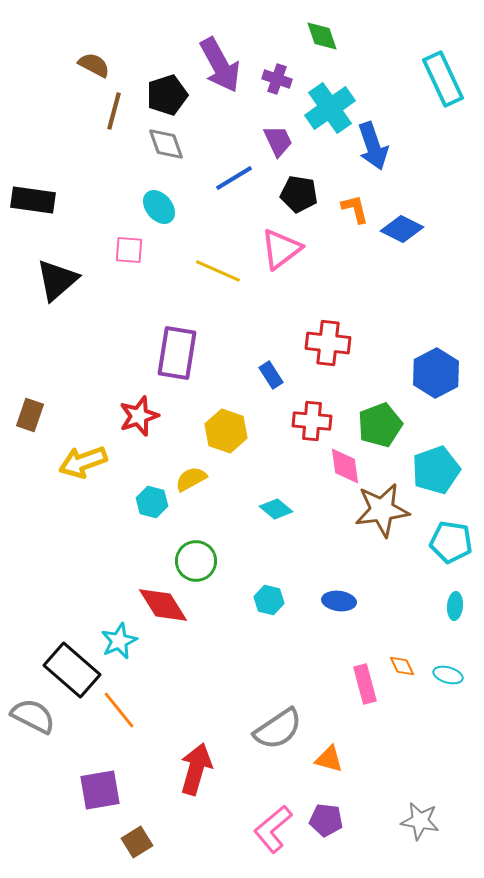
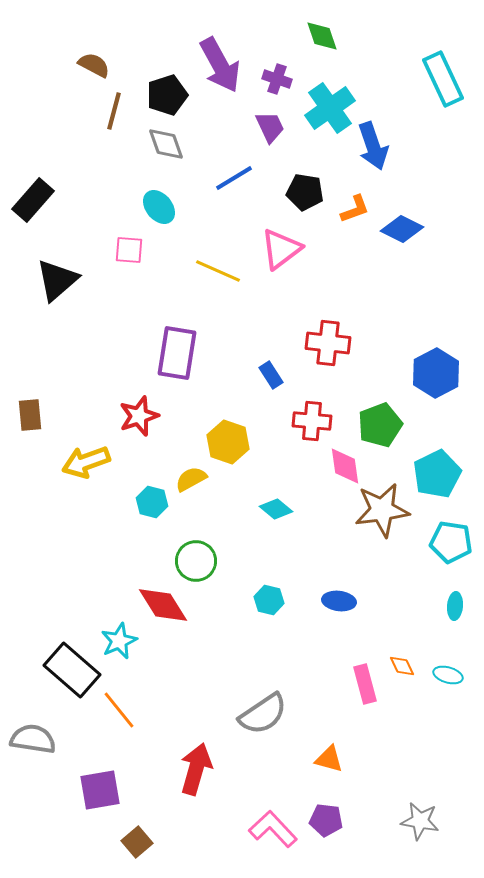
purple trapezoid at (278, 141): moved 8 px left, 14 px up
black pentagon at (299, 194): moved 6 px right, 2 px up
black rectangle at (33, 200): rotated 57 degrees counterclockwise
orange L-shape at (355, 209): rotated 84 degrees clockwise
brown rectangle at (30, 415): rotated 24 degrees counterclockwise
yellow hexagon at (226, 431): moved 2 px right, 11 px down
yellow arrow at (83, 462): moved 3 px right
cyan pentagon at (436, 470): moved 1 px right, 4 px down; rotated 6 degrees counterclockwise
gray semicircle at (33, 716): moved 23 px down; rotated 18 degrees counterclockwise
gray semicircle at (278, 729): moved 15 px left, 15 px up
pink L-shape at (273, 829): rotated 87 degrees clockwise
brown square at (137, 842): rotated 8 degrees counterclockwise
